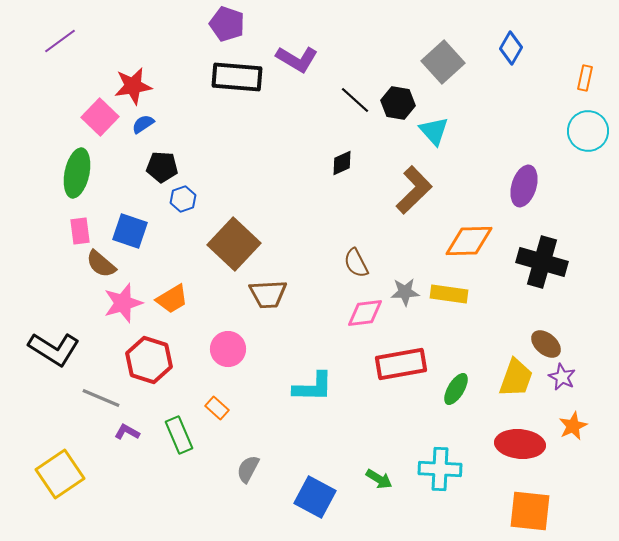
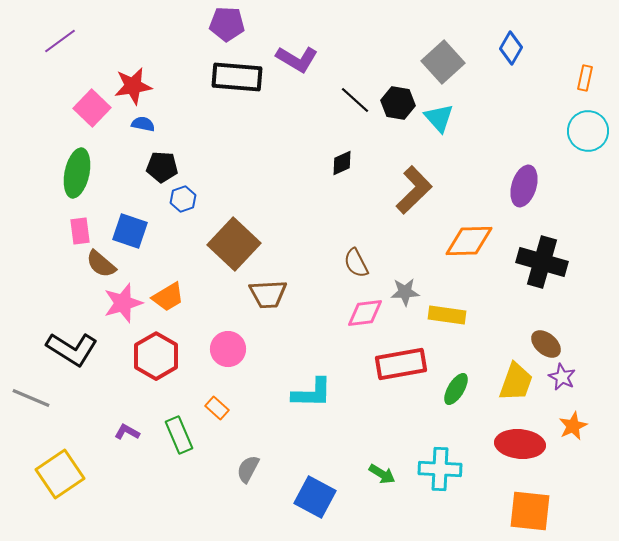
purple pentagon at (227, 24): rotated 16 degrees counterclockwise
pink square at (100, 117): moved 8 px left, 9 px up
blue semicircle at (143, 124): rotated 45 degrees clockwise
cyan triangle at (434, 131): moved 5 px right, 13 px up
yellow rectangle at (449, 294): moved 2 px left, 21 px down
orange trapezoid at (172, 299): moved 4 px left, 2 px up
black L-shape at (54, 349): moved 18 px right
red hexagon at (149, 360): moved 7 px right, 4 px up; rotated 12 degrees clockwise
yellow trapezoid at (516, 378): moved 4 px down
cyan L-shape at (313, 387): moved 1 px left, 6 px down
gray line at (101, 398): moved 70 px left
green arrow at (379, 479): moved 3 px right, 5 px up
